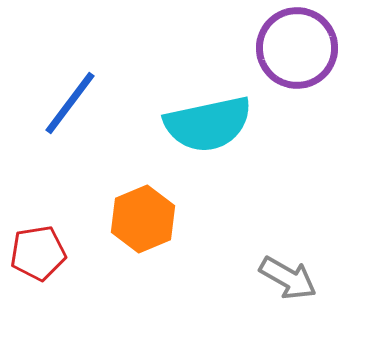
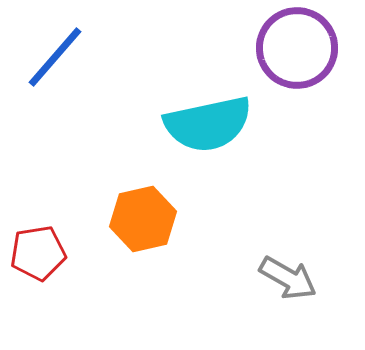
blue line: moved 15 px left, 46 px up; rotated 4 degrees clockwise
orange hexagon: rotated 10 degrees clockwise
